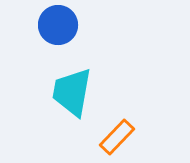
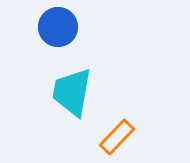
blue circle: moved 2 px down
